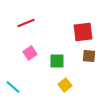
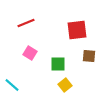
red square: moved 6 px left, 2 px up
pink square: rotated 24 degrees counterclockwise
green square: moved 1 px right, 3 px down
cyan line: moved 1 px left, 2 px up
